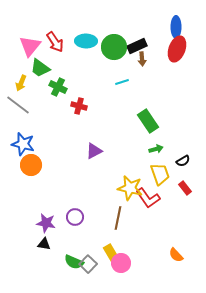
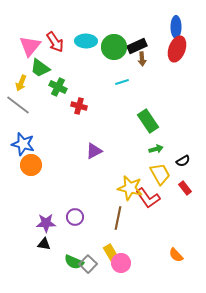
yellow trapezoid: rotated 10 degrees counterclockwise
purple star: rotated 12 degrees counterclockwise
